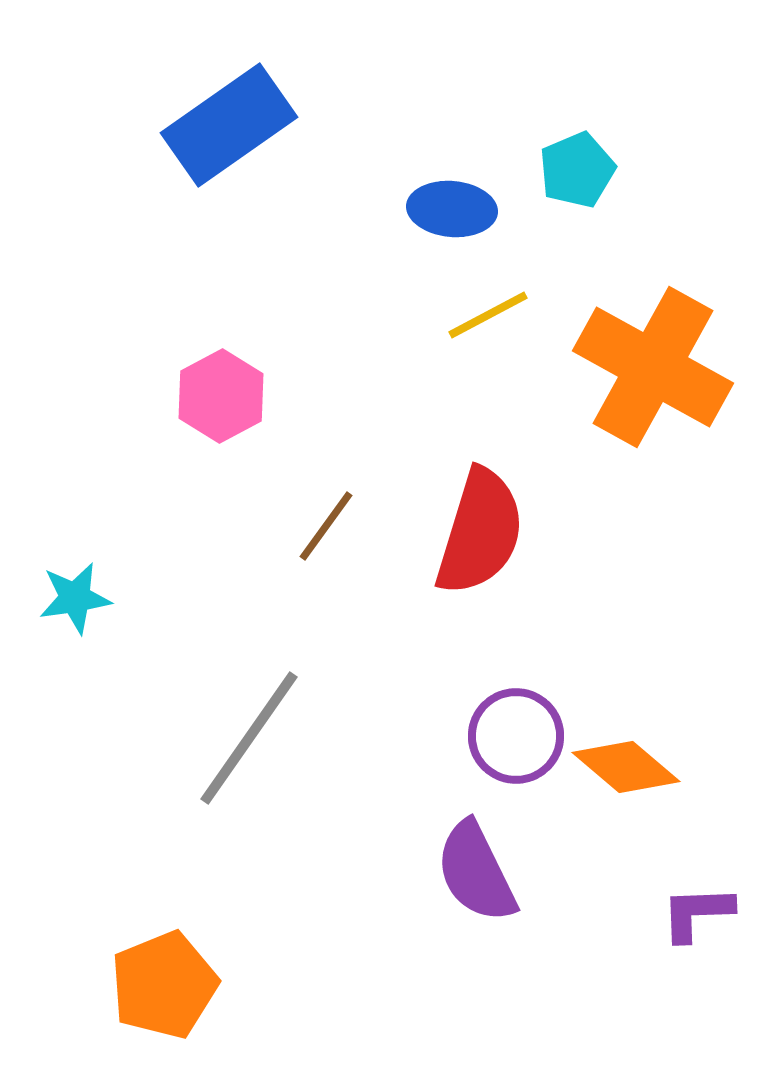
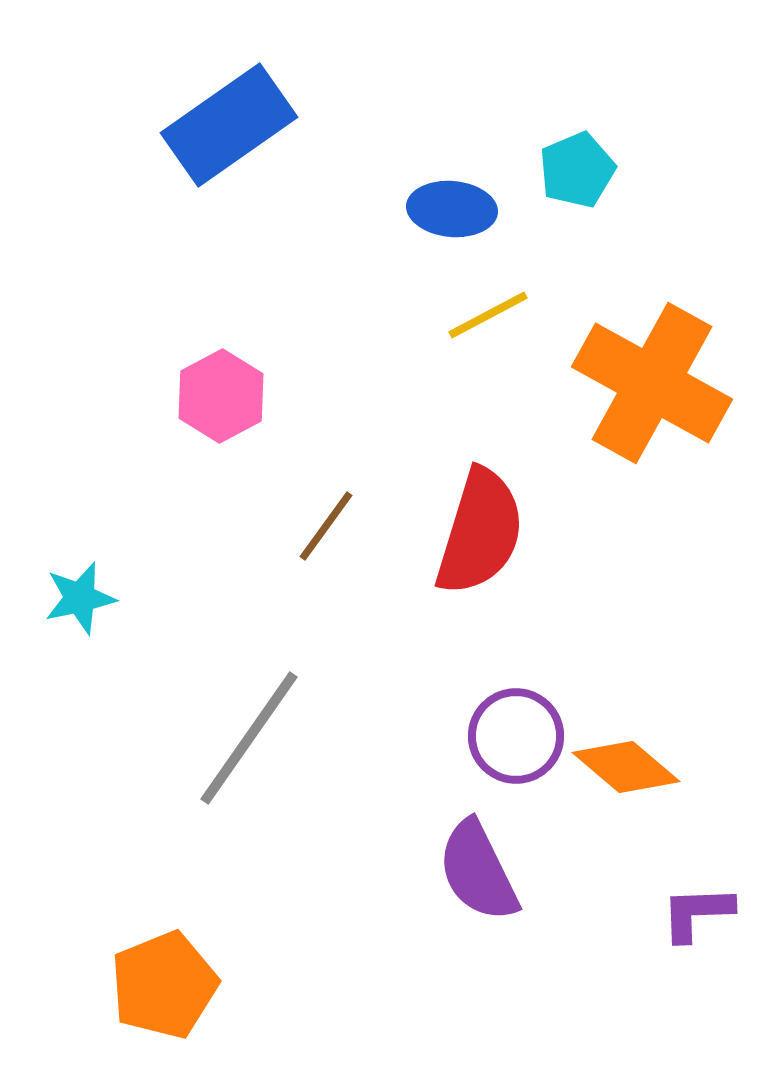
orange cross: moved 1 px left, 16 px down
cyan star: moved 5 px right; rotated 4 degrees counterclockwise
purple semicircle: moved 2 px right, 1 px up
